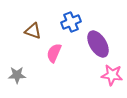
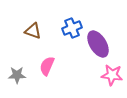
blue cross: moved 1 px right, 6 px down
pink semicircle: moved 7 px left, 13 px down
